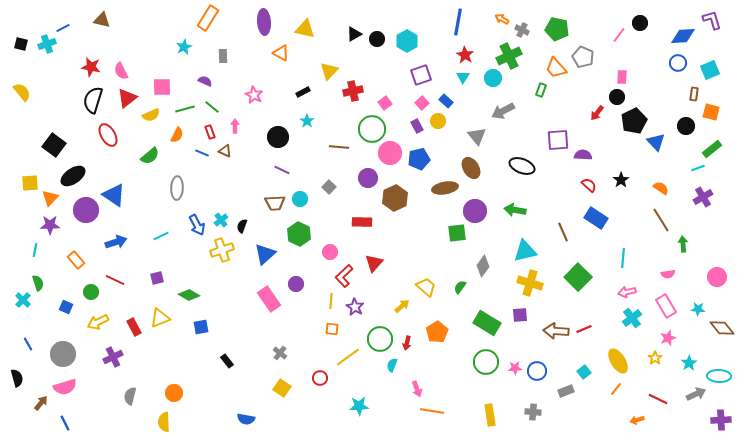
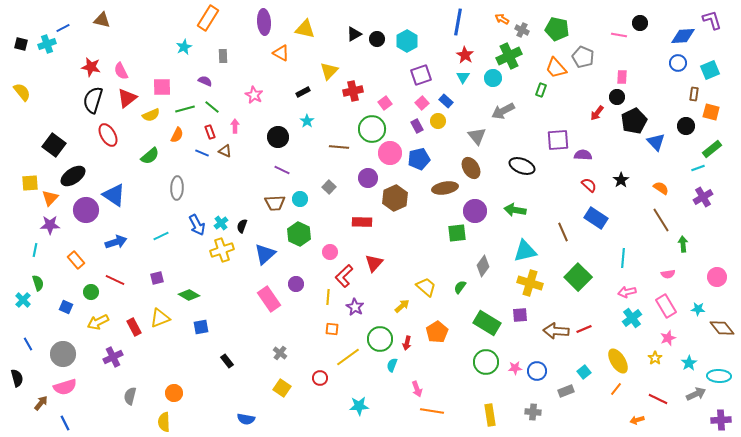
pink line at (619, 35): rotated 63 degrees clockwise
cyan cross at (221, 220): moved 3 px down
yellow line at (331, 301): moved 3 px left, 4 px up
